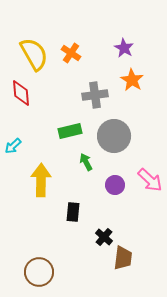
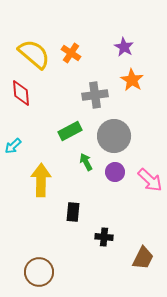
purple star: moved 1 px up
yellow semicircle: rotated 20 degrees counterclockwise
green rectangle: rotated 15 degrees counterclockwise
purple circle: moved 13 px up
black cross: rotated 36 degrees counterclockwise
brown trapezoid: moved 20 px right; rotated 20 degrees clockwise
